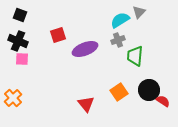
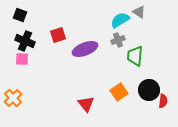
gray triangle: rotated 40 degrees counterclockwise
black cross: moved 7 px right
red semicircle: rotated 64 degrees clockwise
